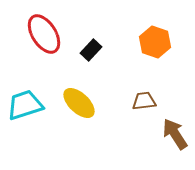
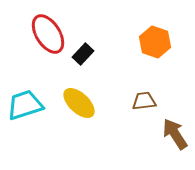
red ellipse: moved 4 px right
black rectangle: moved 8 px left, 4 px down
